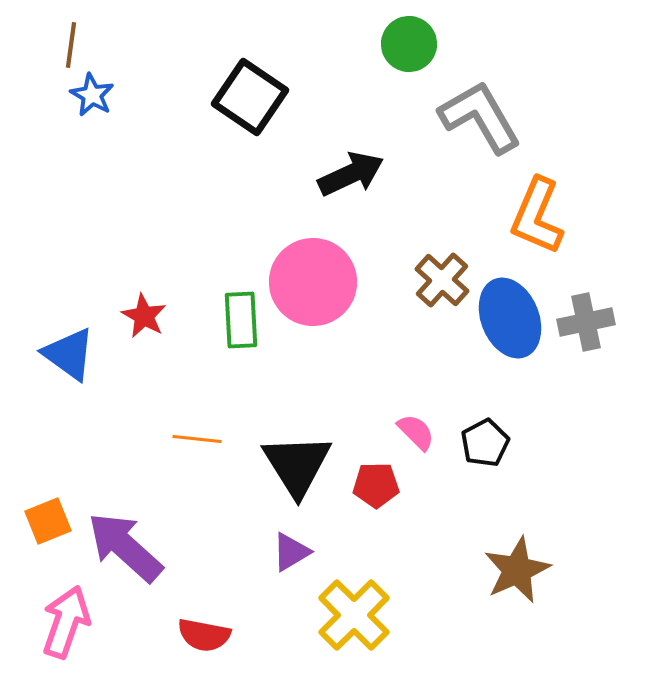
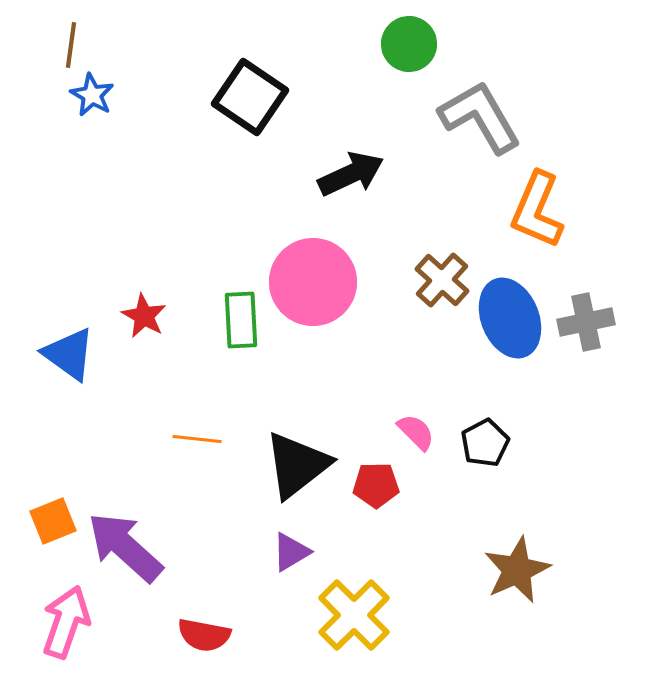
orange L-shape: moved 6 px up
black triangle: rotated 24 degrees clockwise
orange square: moved 5 px right
